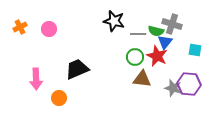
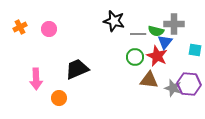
gray cross: moved 2 px right; rotated 18 degrees counterclockwise
brown triangle: moved 7 px right, 1 px down
